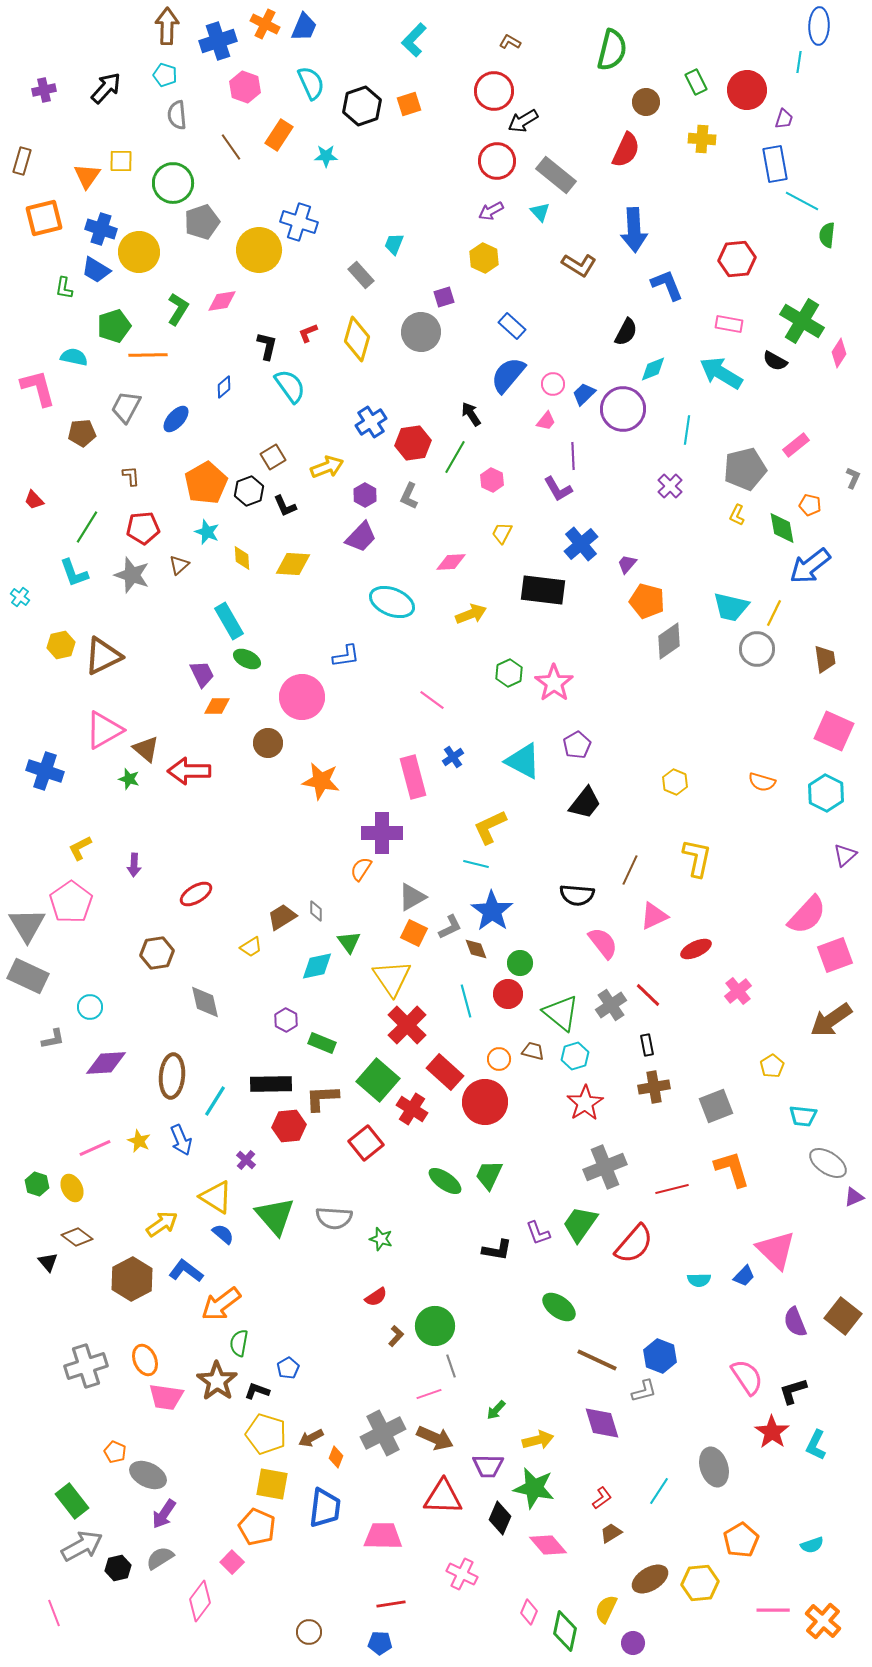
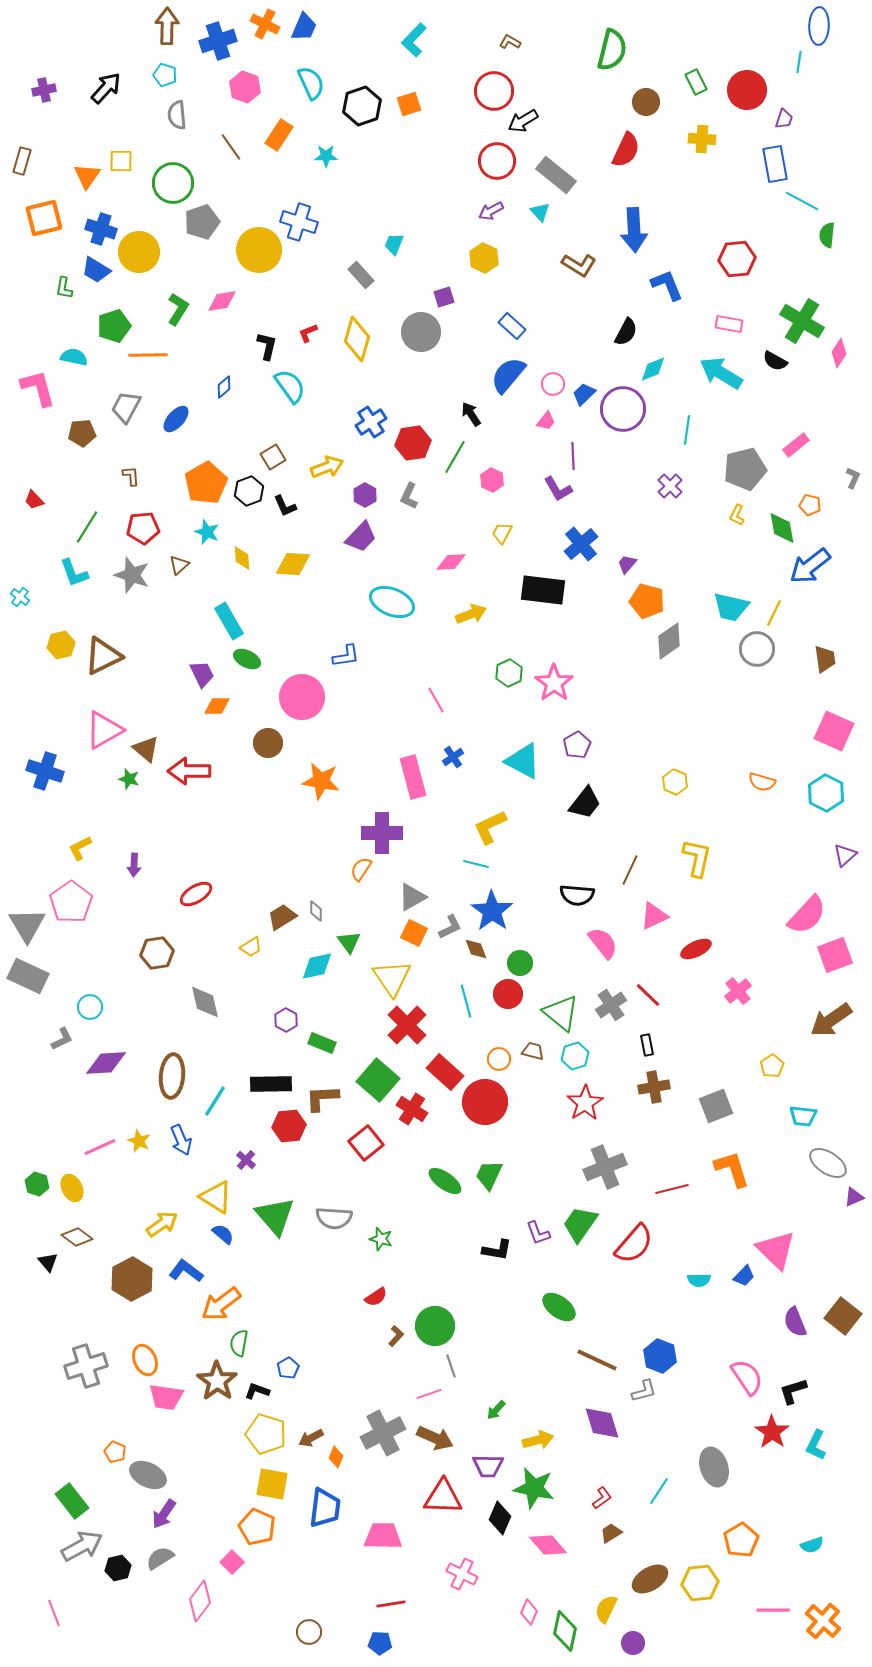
pink line at (432, 700): moved 4 px right; rotated 24 degrees clockwise
gray L-shape at (53, 1039): moved 9 px right; rotated 15 degrees counterclockwise
pink line at (95, 1148): moved 5 px right, 1 px up
